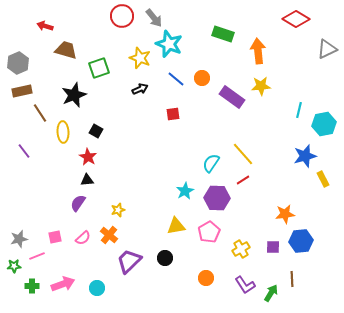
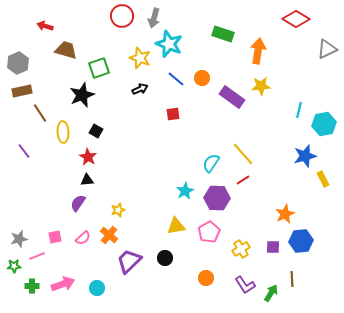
gray arrow at (154, 18): rotated 54 degrees clockwise
orange arrow at (258, 51): rotated 15 degrees clockwise
black star at (74, 95): moved 8 px right
orange star at (285, 214): rotated 18 degrees counterclockwise
